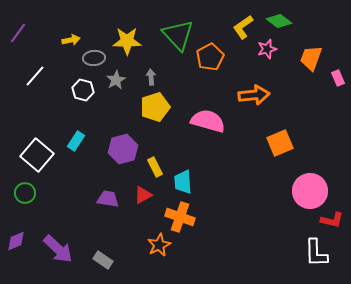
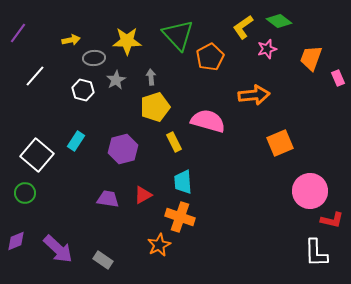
yellow rectangle: moved 19 px right, 25 px up
